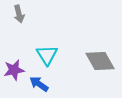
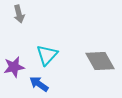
cyan triangle: rotated 15 degrees clockwise
purple star: moved 3 px up
